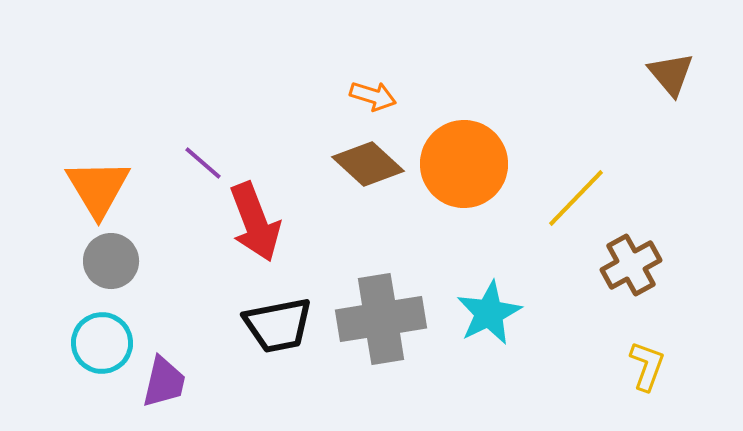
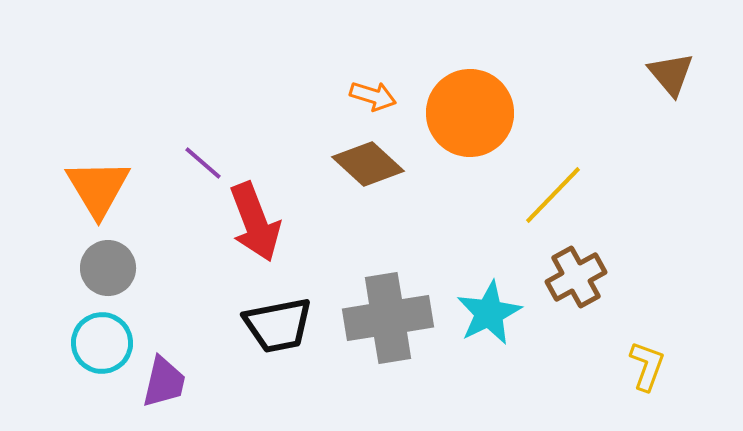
orange circle: moved 6 px right, 51 px up
yellow line: moved 23 px left, 3 px up
gray circle: moved 3 px left, 7 px down
brown cross: moved 55 px left, 12 px down
gray cross: moved 7 px right, 1 px up
